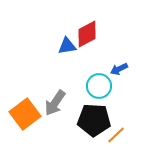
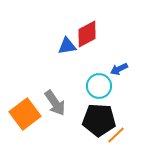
gray arrow: rotated 68 degrees counterclockwise
black pentagon: moved 5 px right
